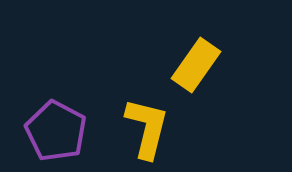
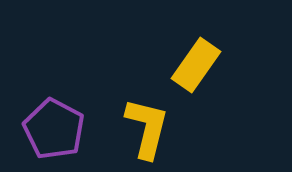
purple pentagon: moved 2 px left, 2 px up
